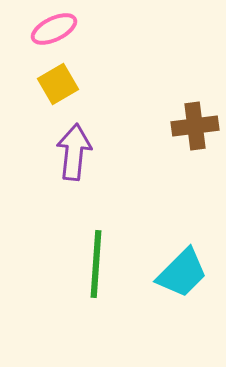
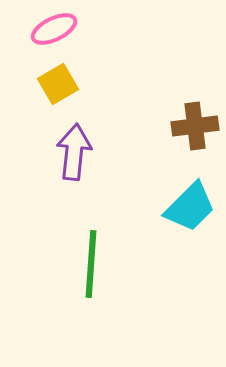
green line: moved 5 px left
cyan trapezoid: moved 8 px right, 66 px up
